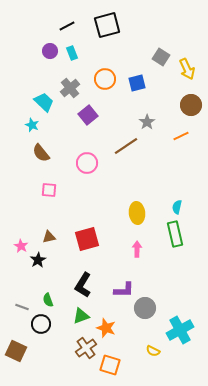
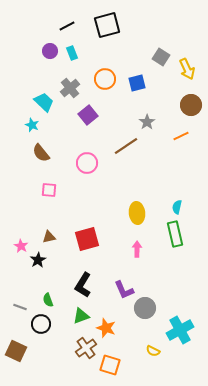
purple L-shape: rotated 65 degrees clockwise
gray line: moved 2 px left
